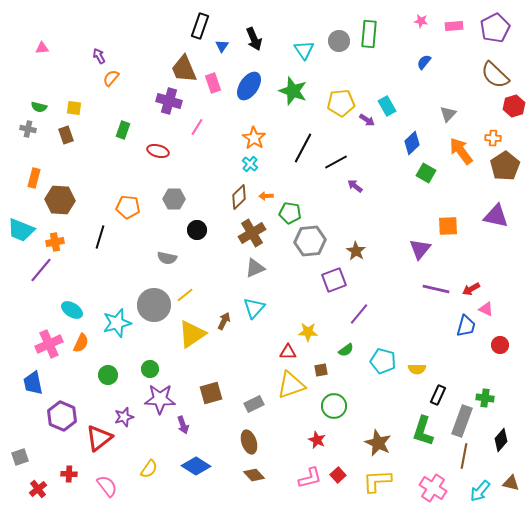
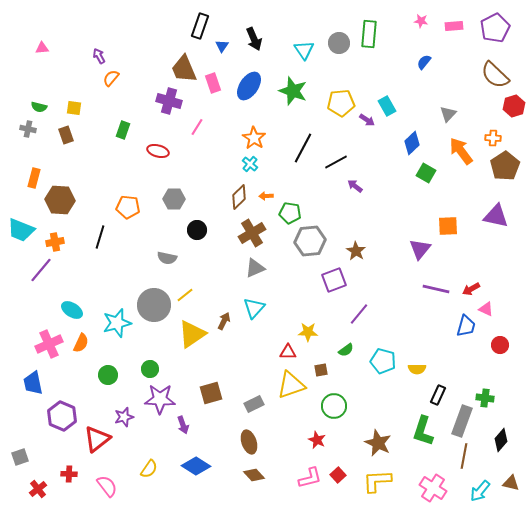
gray circle at (339, 41): moved 2 px down
red triangle at (99, 438): moved 2 px left, 1 px down
